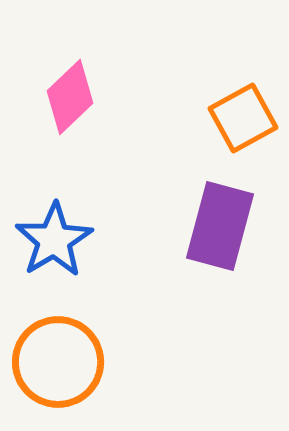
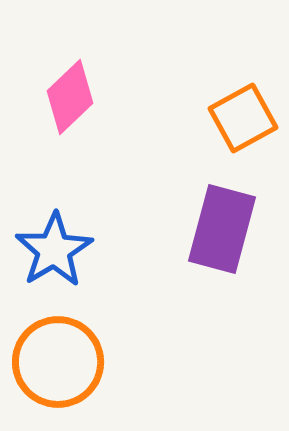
purple rectangle: moved 2 px right, 3 px down
blue star: moved 10 px down
